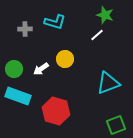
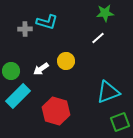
green star: moved 2 px up; rotated 24 degrees counterclockwise
cyan L-shape: moved 8 px left
white line: moved 1 px right, 3 px down
yellow circle: moved 1 px right, 2 px down
green circle: moved 3 px left, 2 px down
cyan triangle: moved 9 px down
cyan rectangle: rotated 65 degrees counterclockwise
green square: moved 4 px right, 3 px up
